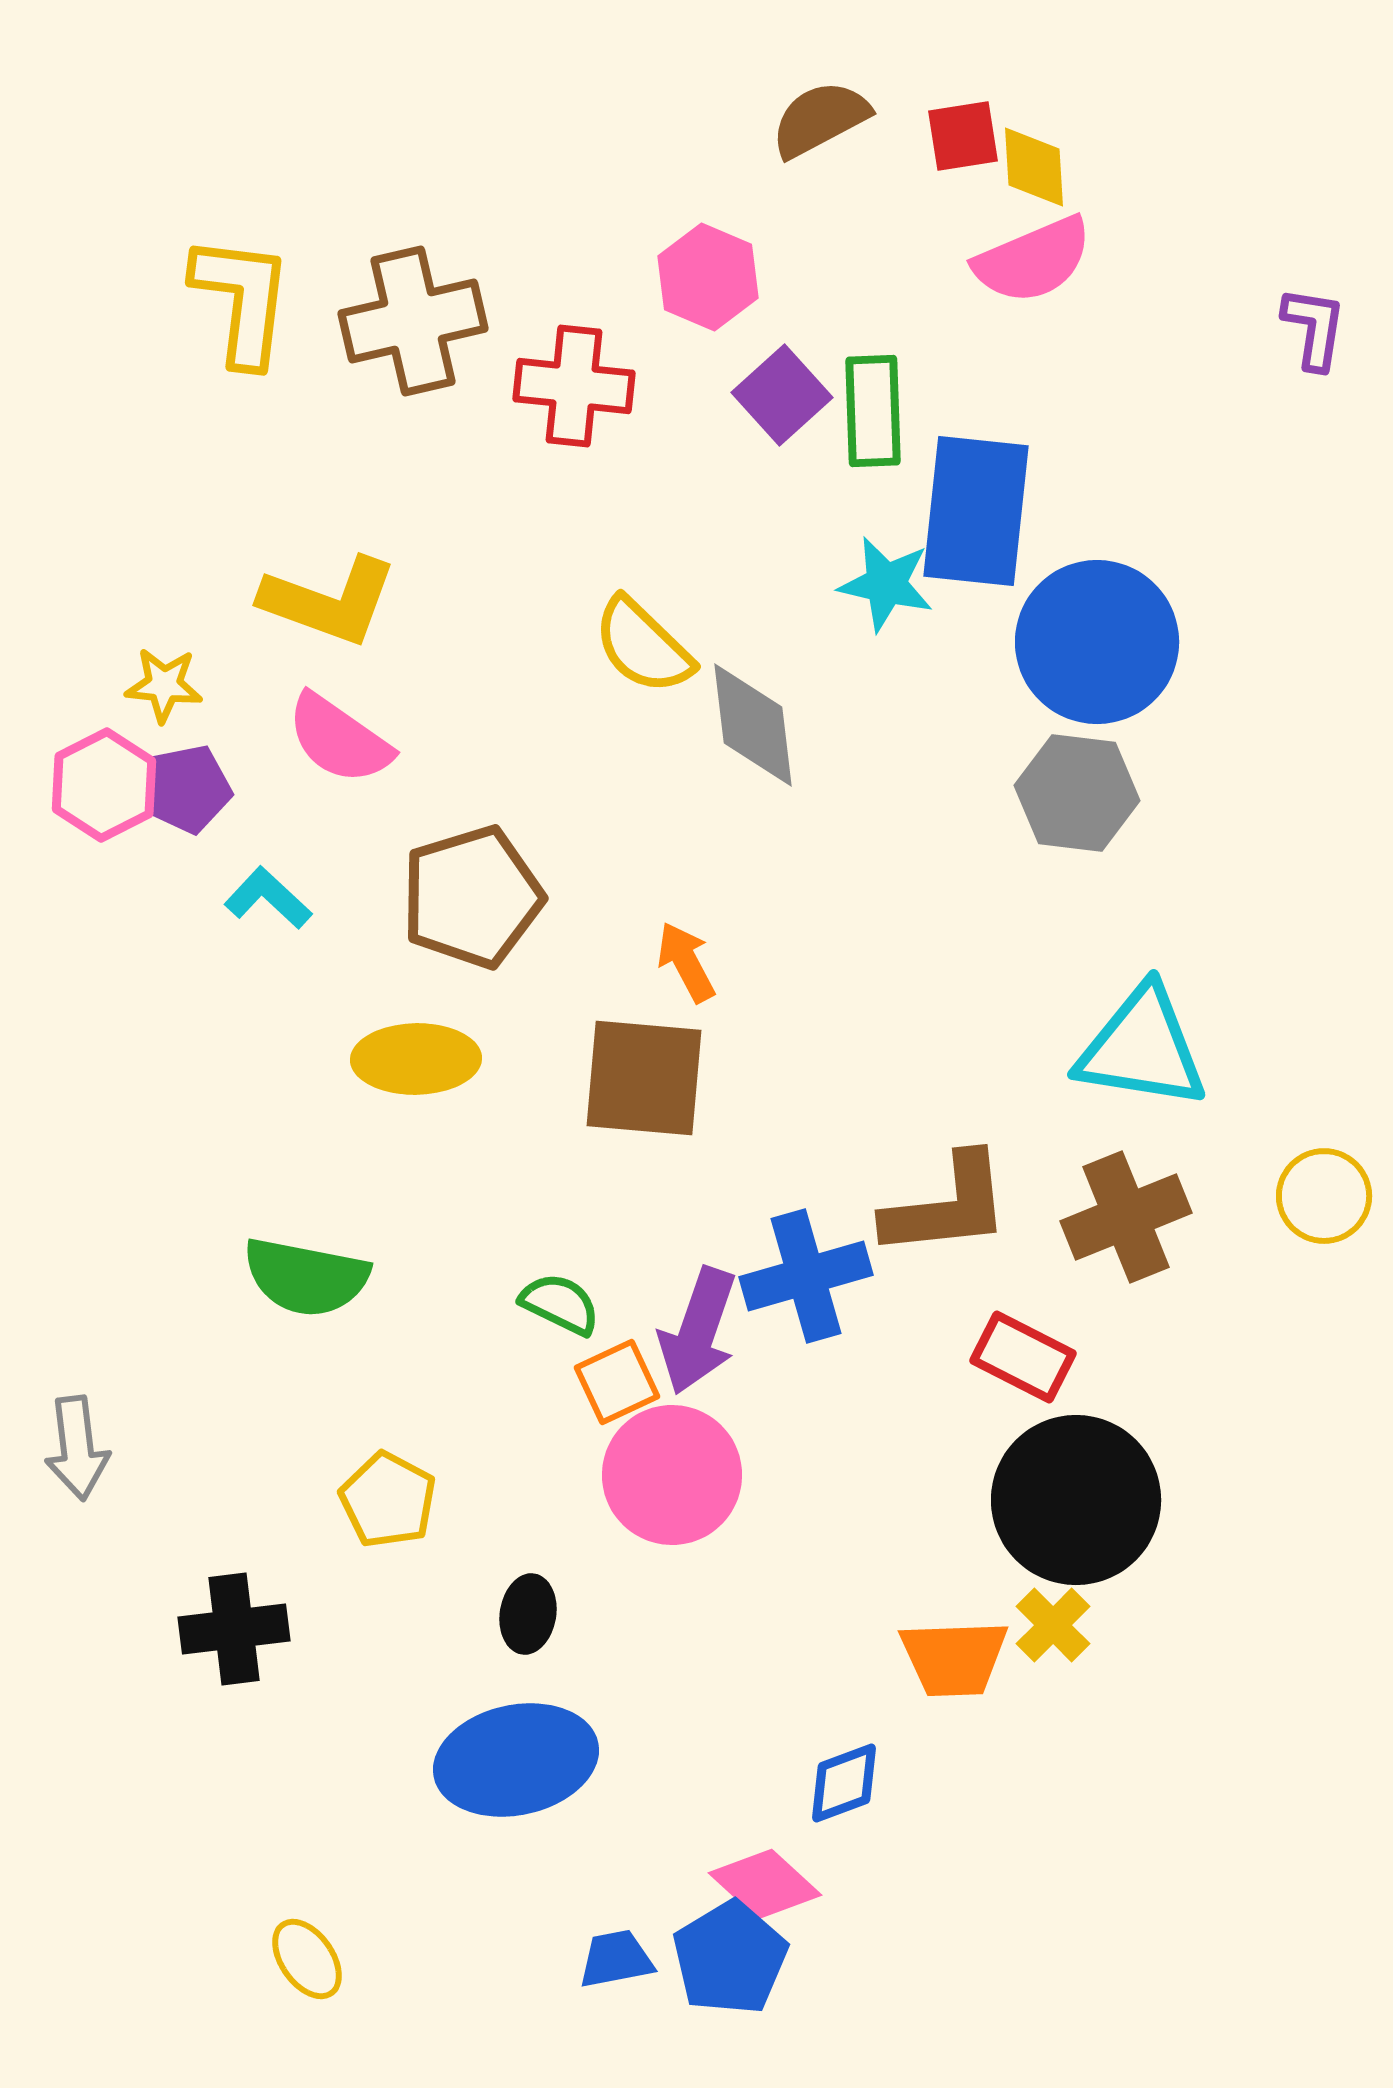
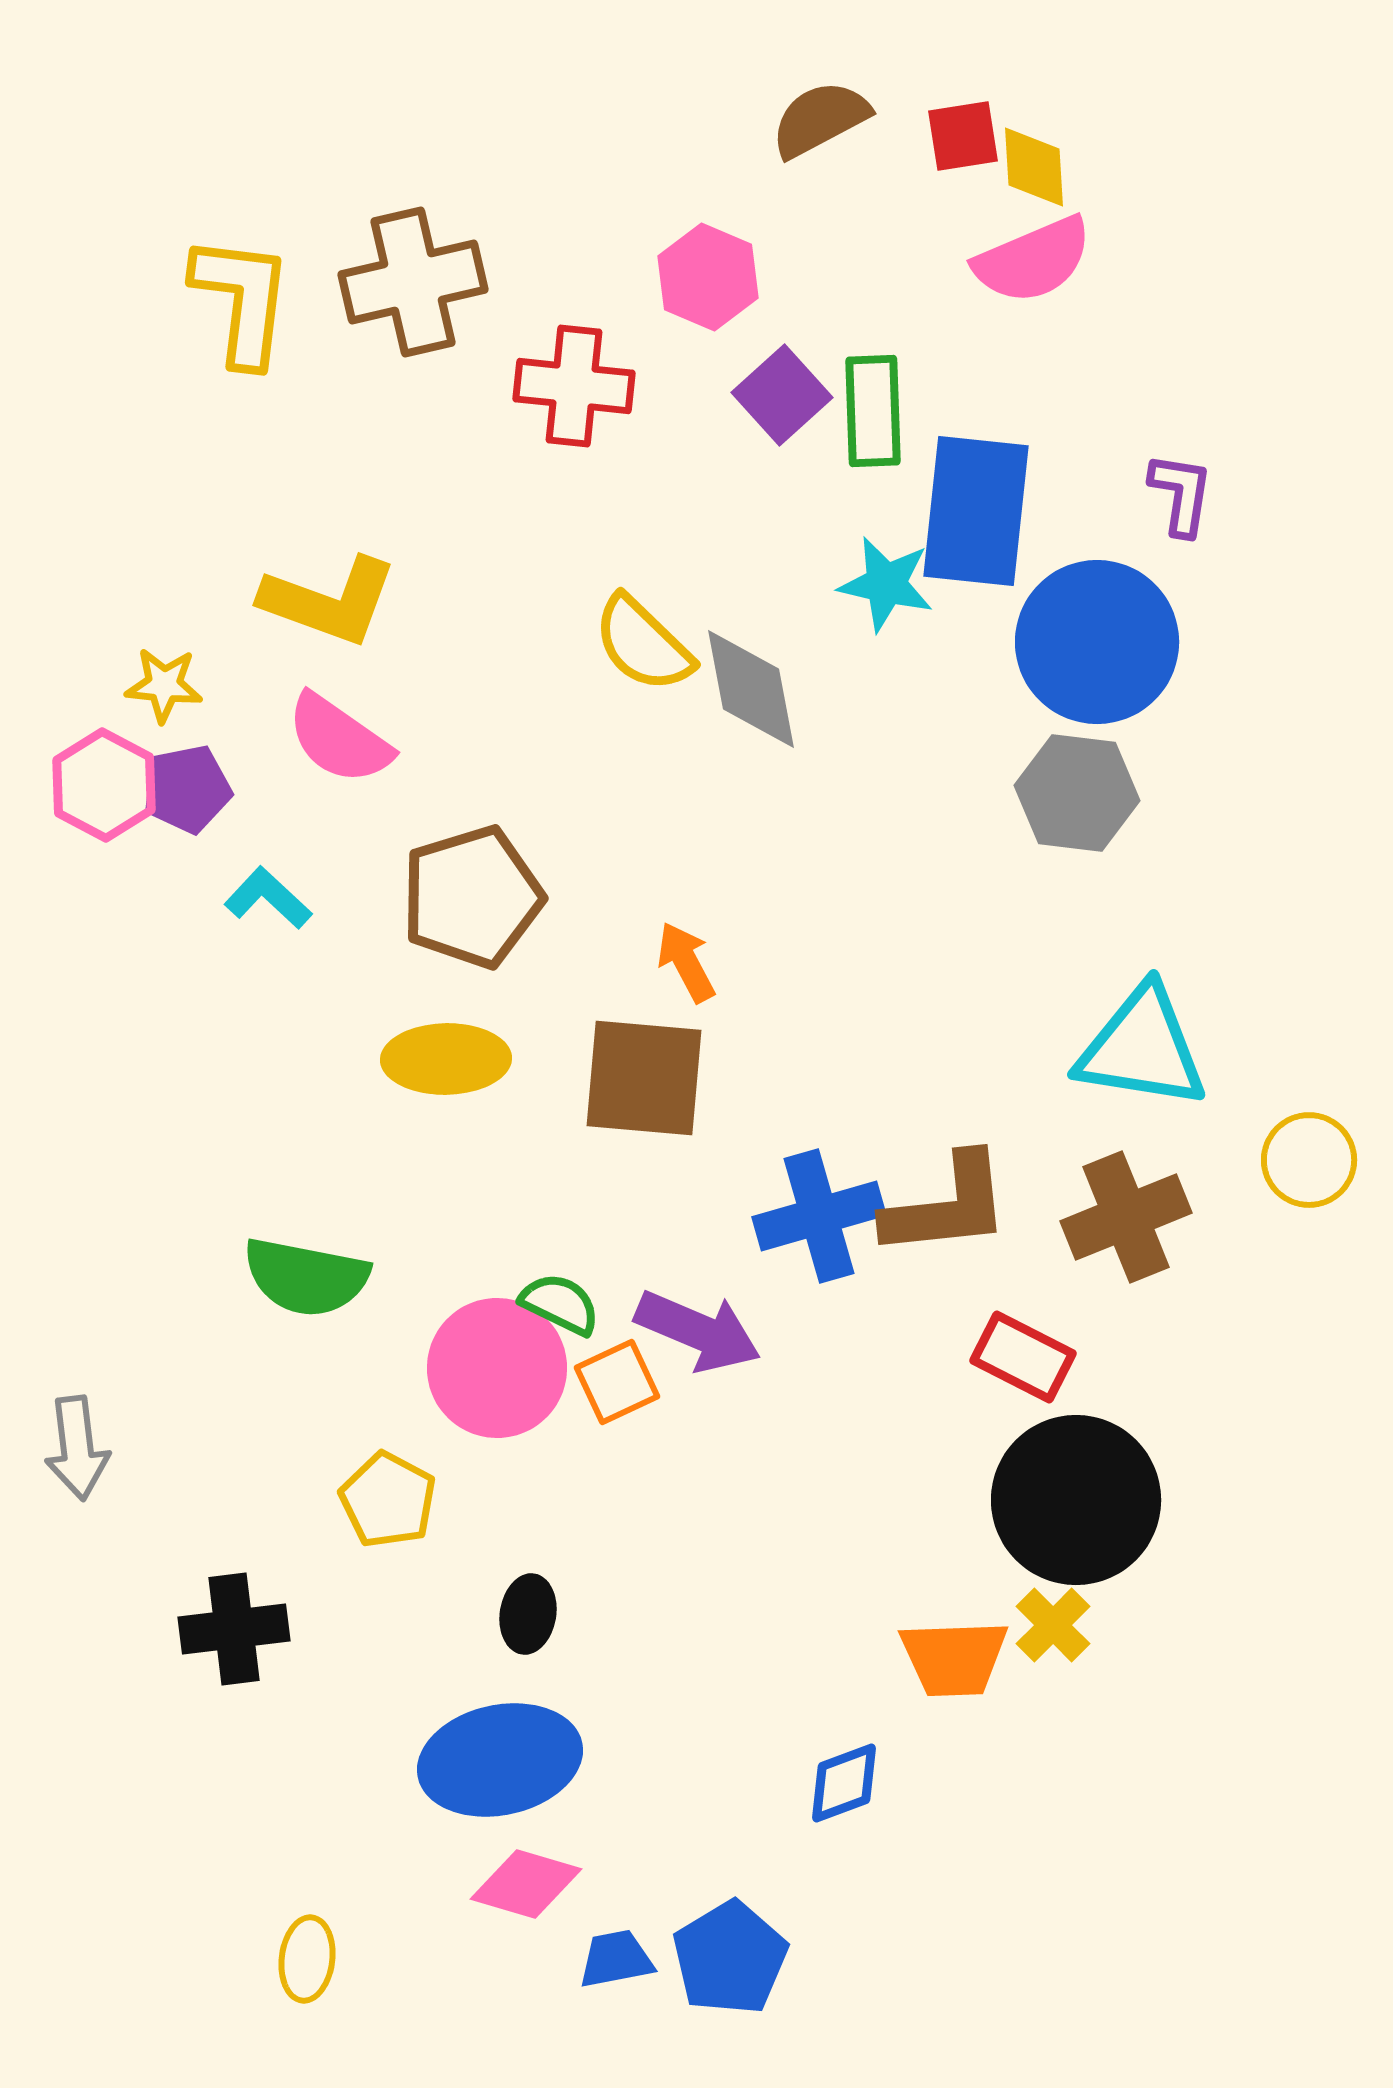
brown cross at (413, 321): moved 39 px up
purple L-shape at (1314, 328): moved 133 px left, 166 px down
yellow semicircle at (643, 646): moved 2 px up
gray diamond at (753, 725): moved 2 px left, 36 px up; rotated 4 degrees counterclockwise
pink hexagon at (104, 785): rotated 5 degrees counterclockwise
yellow ellipse at (416, 1059): moved 30 px right
yellow circle at (1324, 1196): moved 15 px left, 36 px up
blue cross at (806, 1276): moved 13 px right, 60 px up
purple arrow at (698, 1331): rotated 86 degrees counterclockwise
pink circle at (672, 1475): moved 175 px left, 107 px up
blue ellipse at (516, 1760): moved 16 px left
pink diamond at (765, 1884): moved 239 px left; rotated 26 degrees counterclockwise
yellow ellipse at (307, 1959): rotated 42 degrees clockwise
